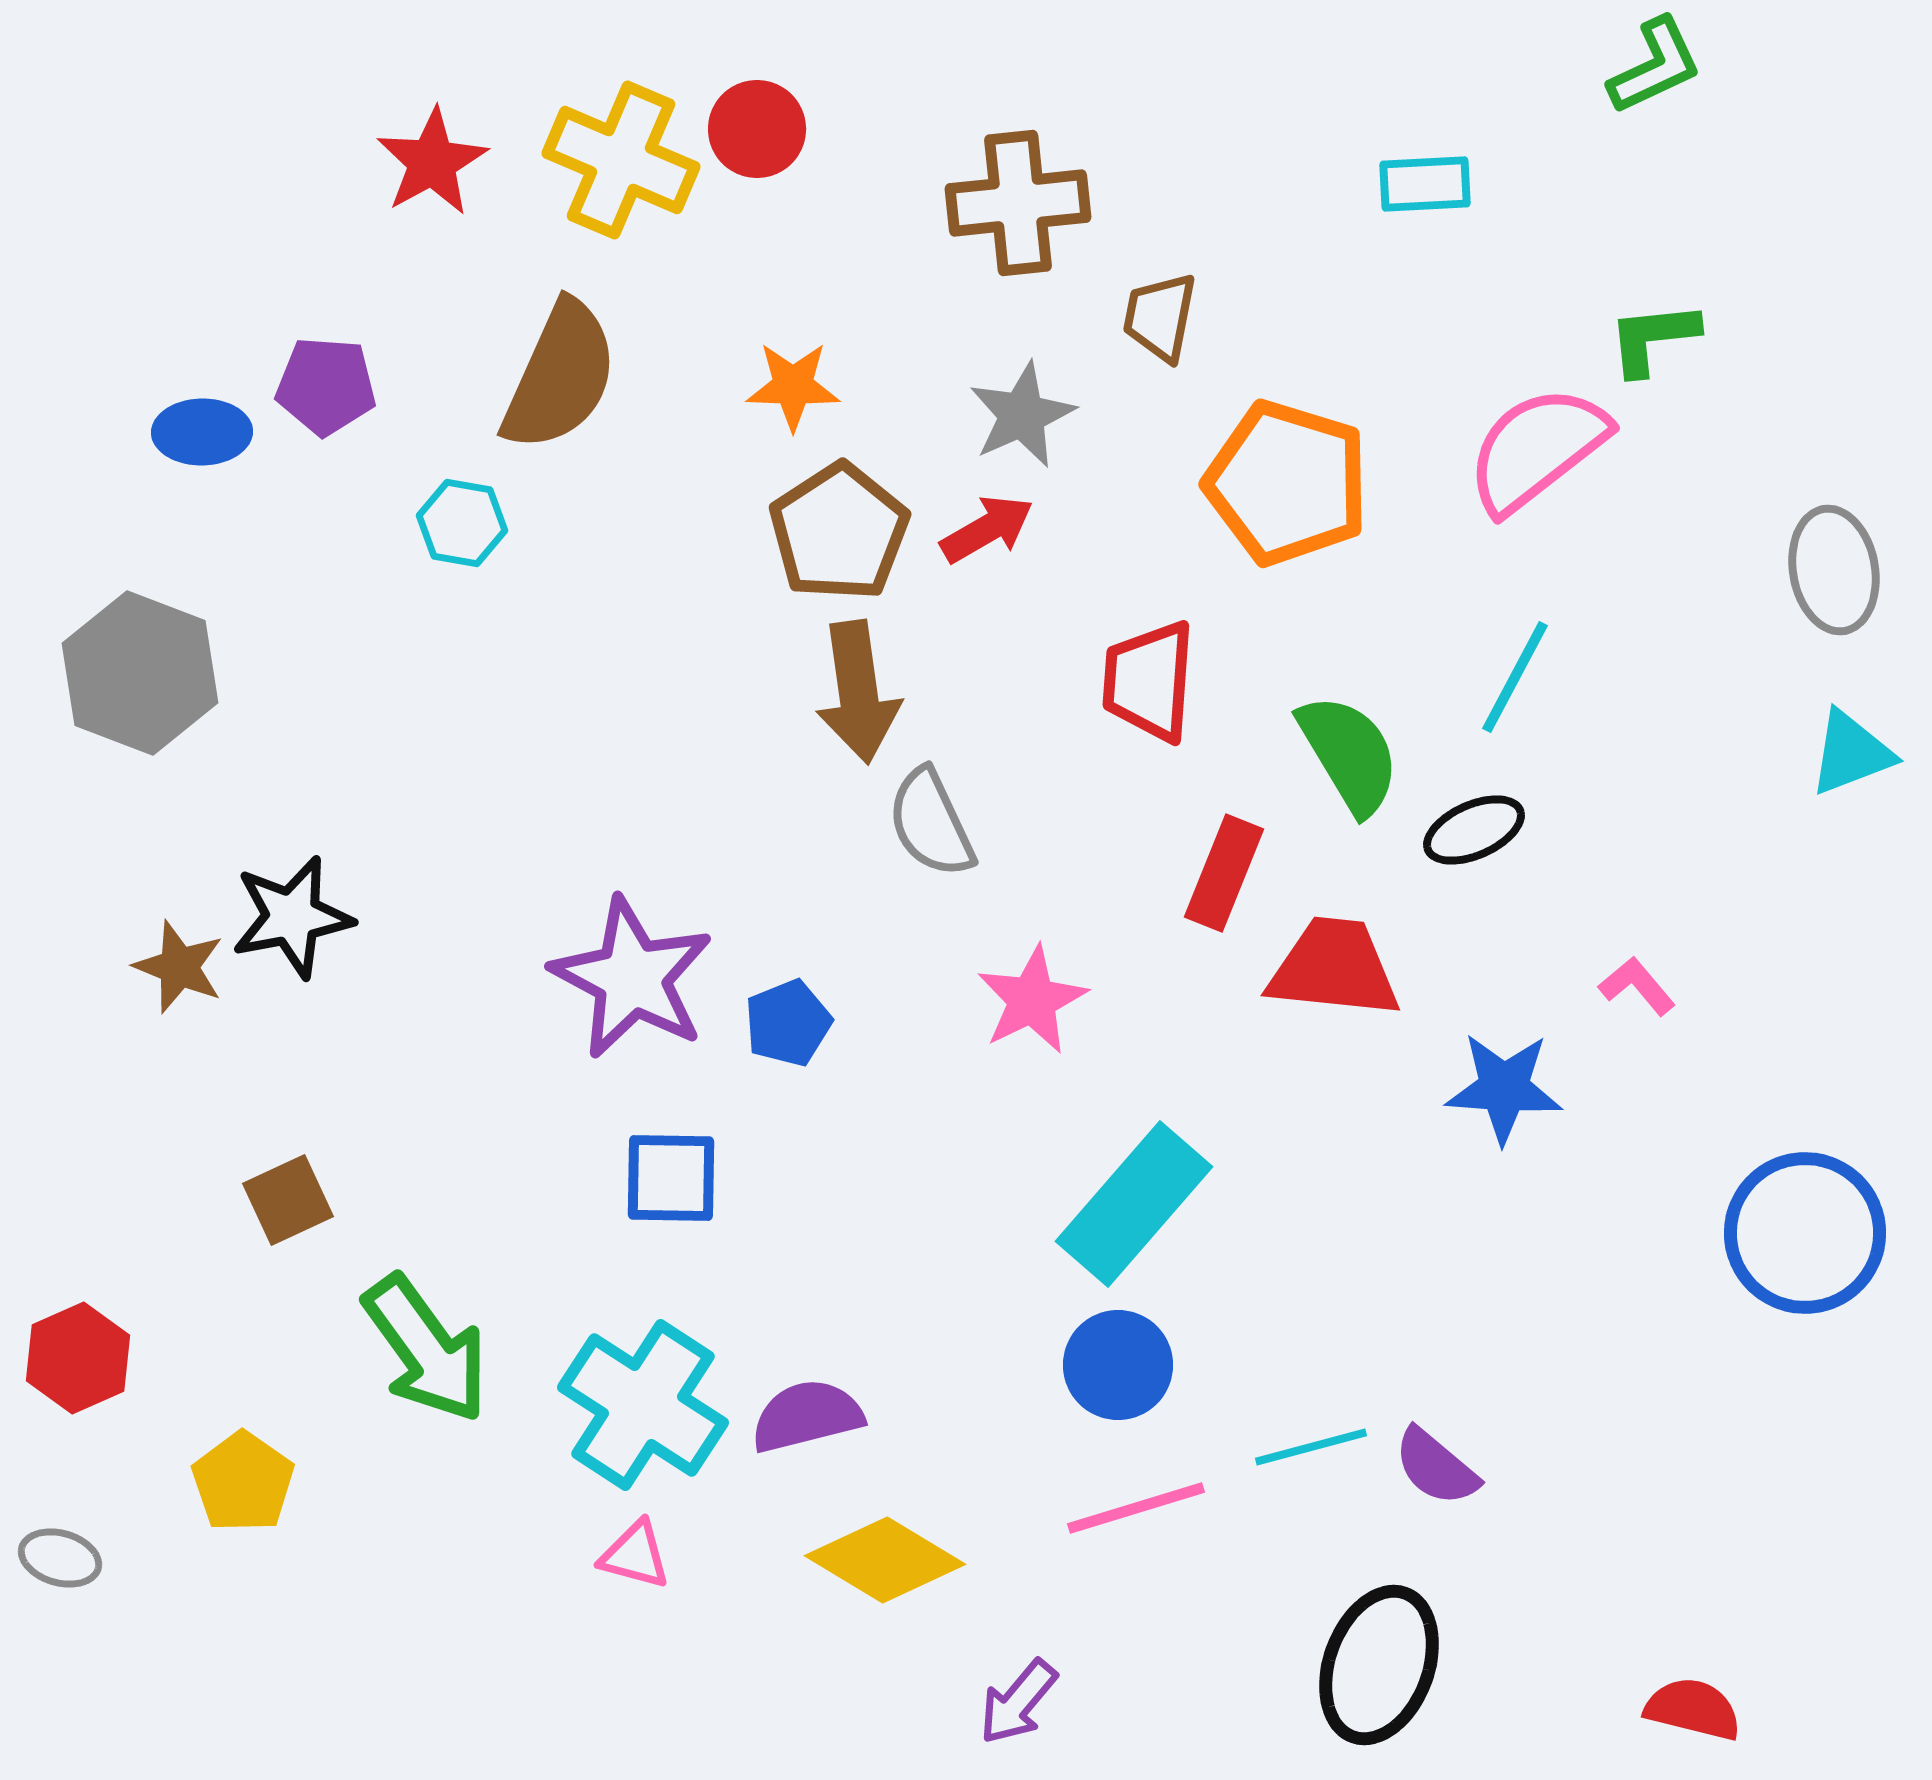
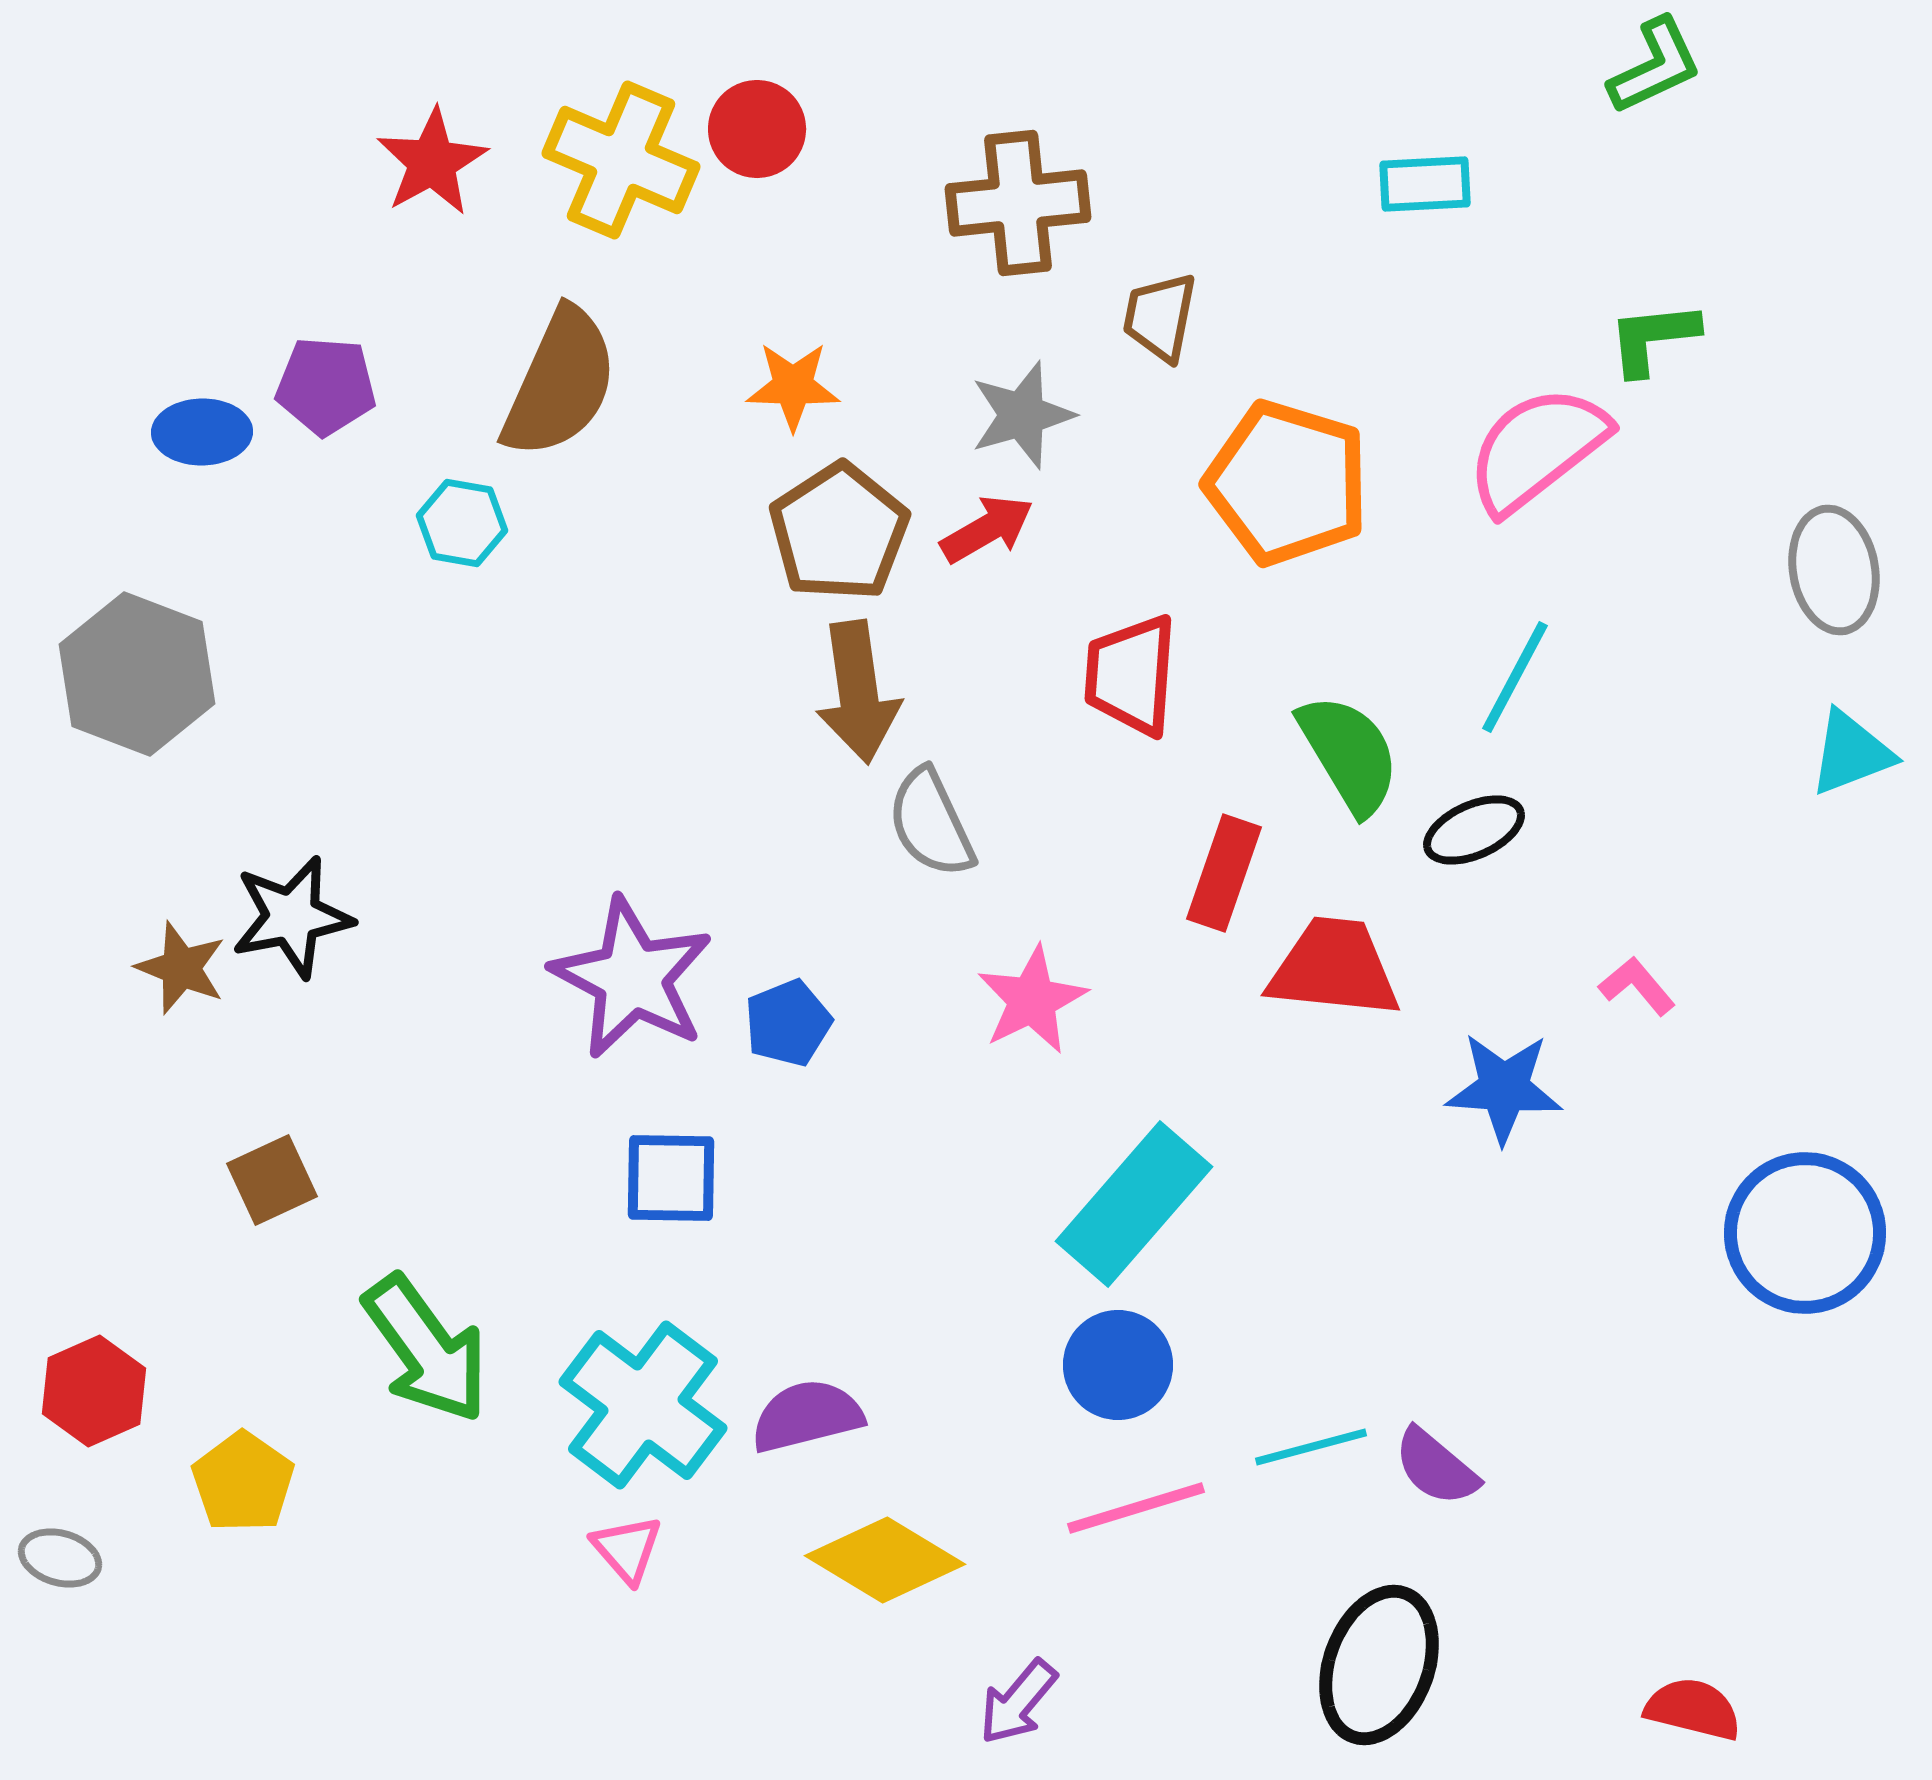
brown semicircle at (560, 376): moved 7 px down
gray star at (1022, 415): rotated 8 degrees clockwise
gray hexagon at (140, 673): moved 3 px left, 1 px down
red trapezoid at (1149, 681): moved 18 px left, 6 px up
red rectangle at (1224, 873): rotated 3 degrees counterclockwise
brown star at (179, 967): moved 2 px right, 1 px down
brown square at (288, 1200): moved 16 px left, 20 px up
red hexagon at (78, 1358): moved 16 px right, 33 px down
cyan cross at (643, 1405): rotated 4 degrees clockwise
pink triangle at (635, 1555): moved 8 px left, 6 px up; rotated 34 degrees clockwise
